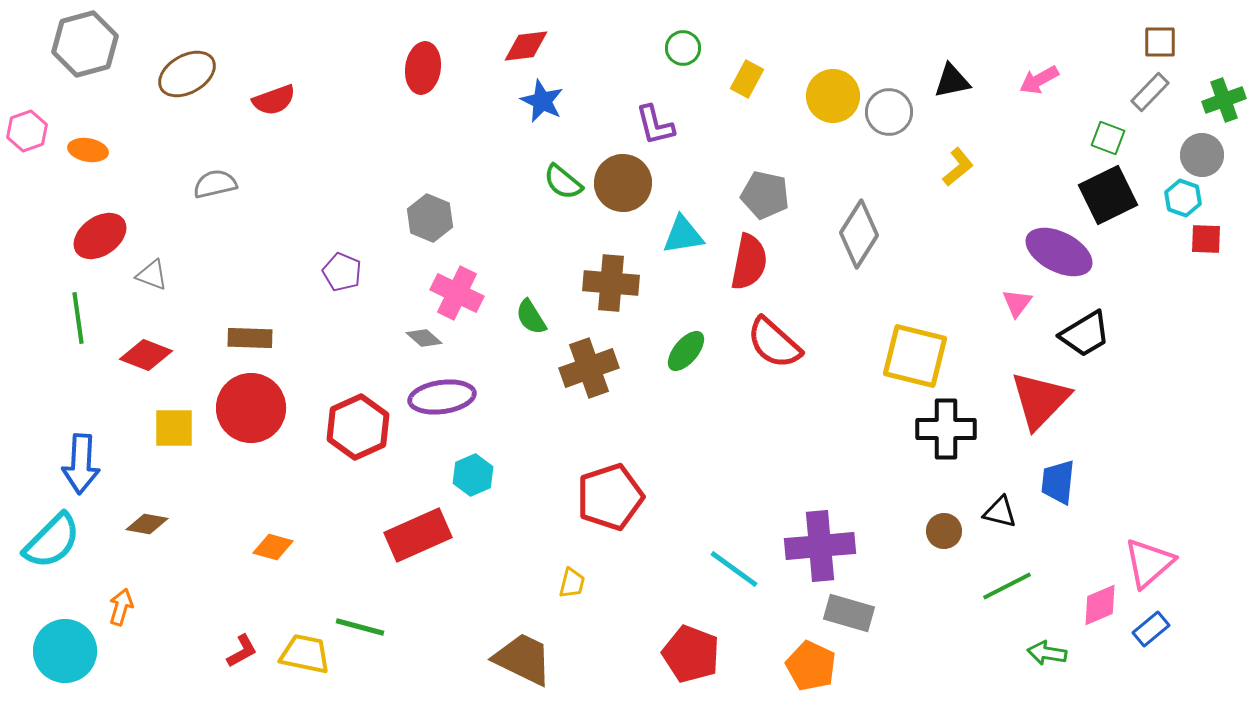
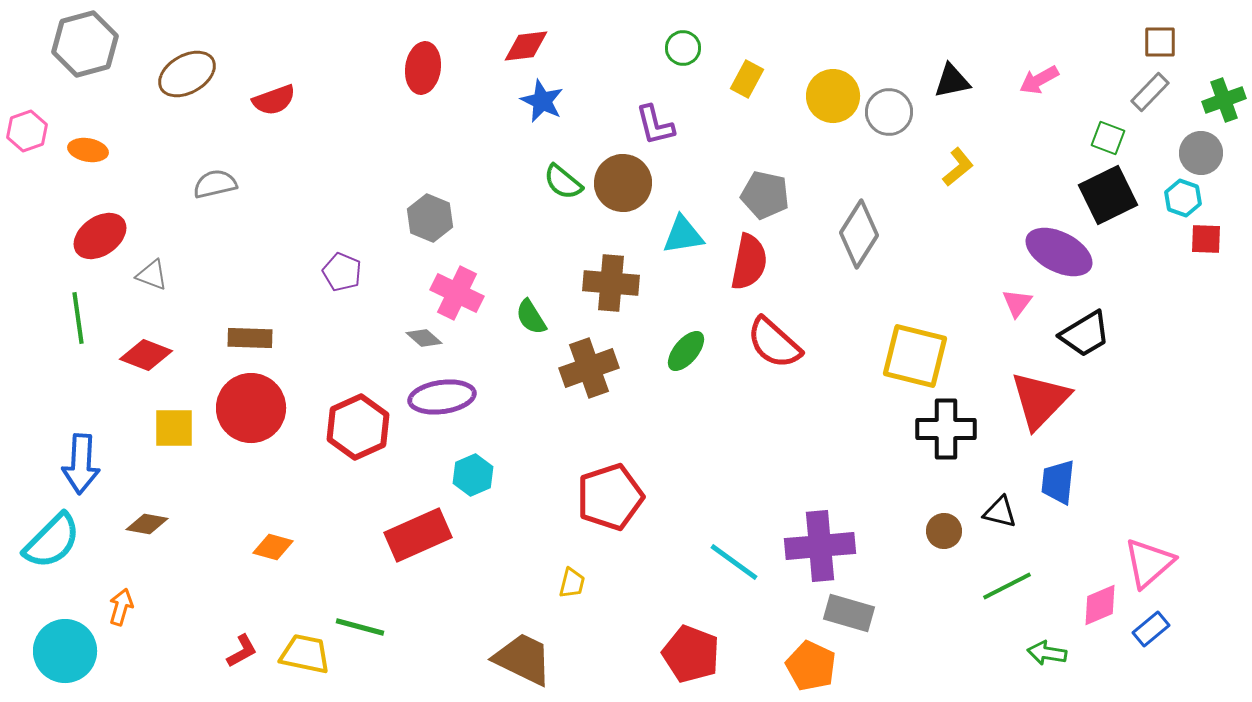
gray circle at (1202, 155): moved 1 px left, 2 px up
cyan line at (734, 569): moved 7 px up
